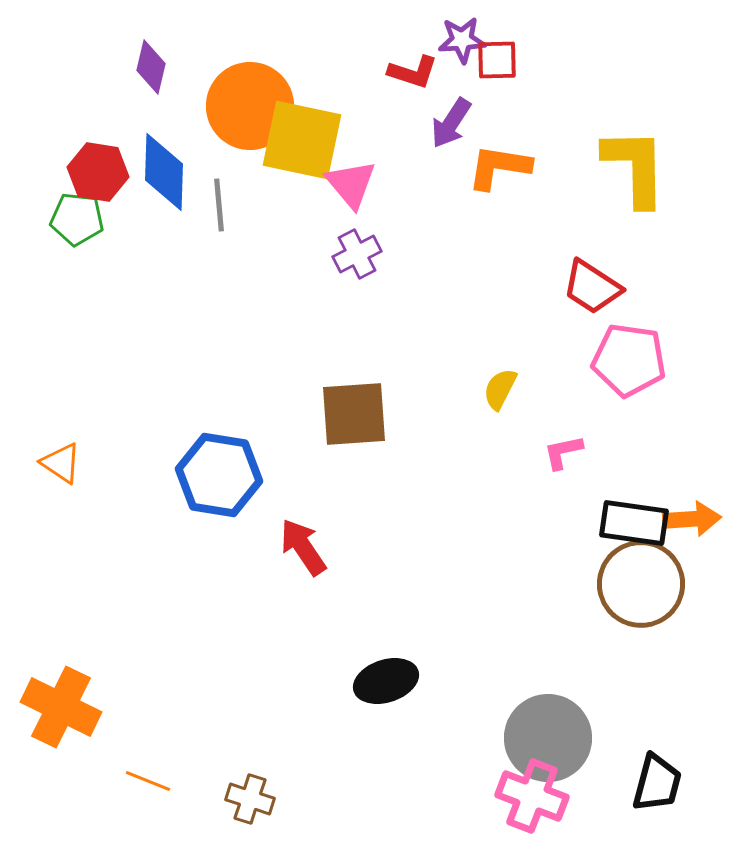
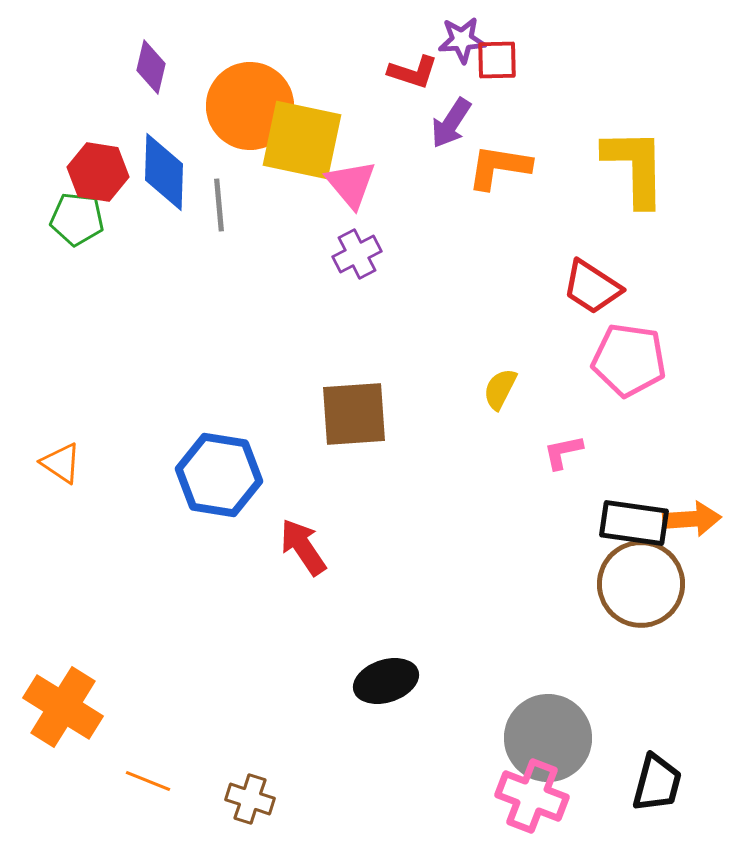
orange cross: moved 2 px right; rotated 6 degrees clockwise
